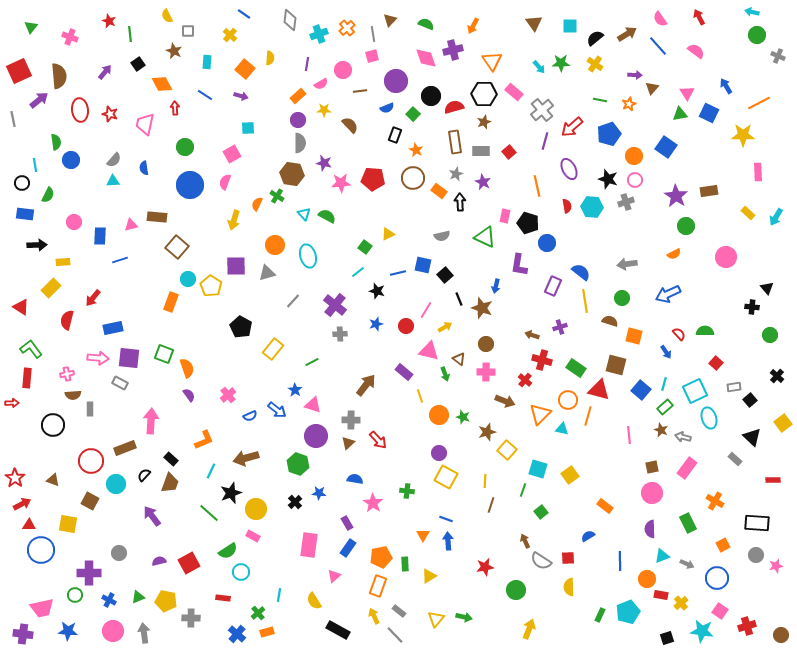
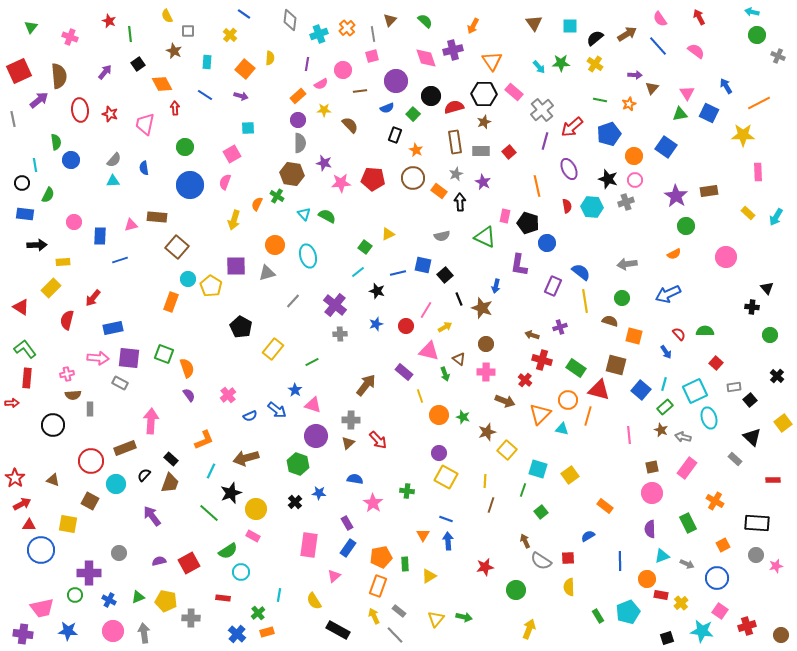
green semicircle at (426, 24): moved 1 px left, 3 px up; rotated 21 degrees clockwise
green L-shape at (31, 349): moved 6 px left
green rectangle at (600, 615): moved 2 px left, 1 px down; rotated 56 degrees counterclockwise
